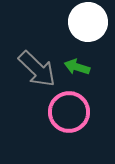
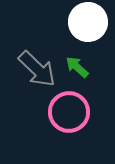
green arrow: rotated 25 degrees clockwise
